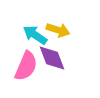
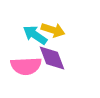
yellow arrow: moved 5 px left
pink semicircle: rotated 64 degrees clockwise
